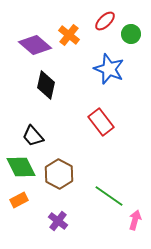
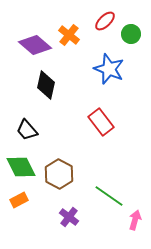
black trapezoid: moved 6 px left, 6 px up
purple cross: moved 11 px right, 4 px up
